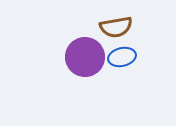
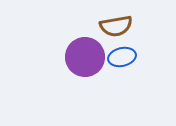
brown semicircle: moved 1 px up
